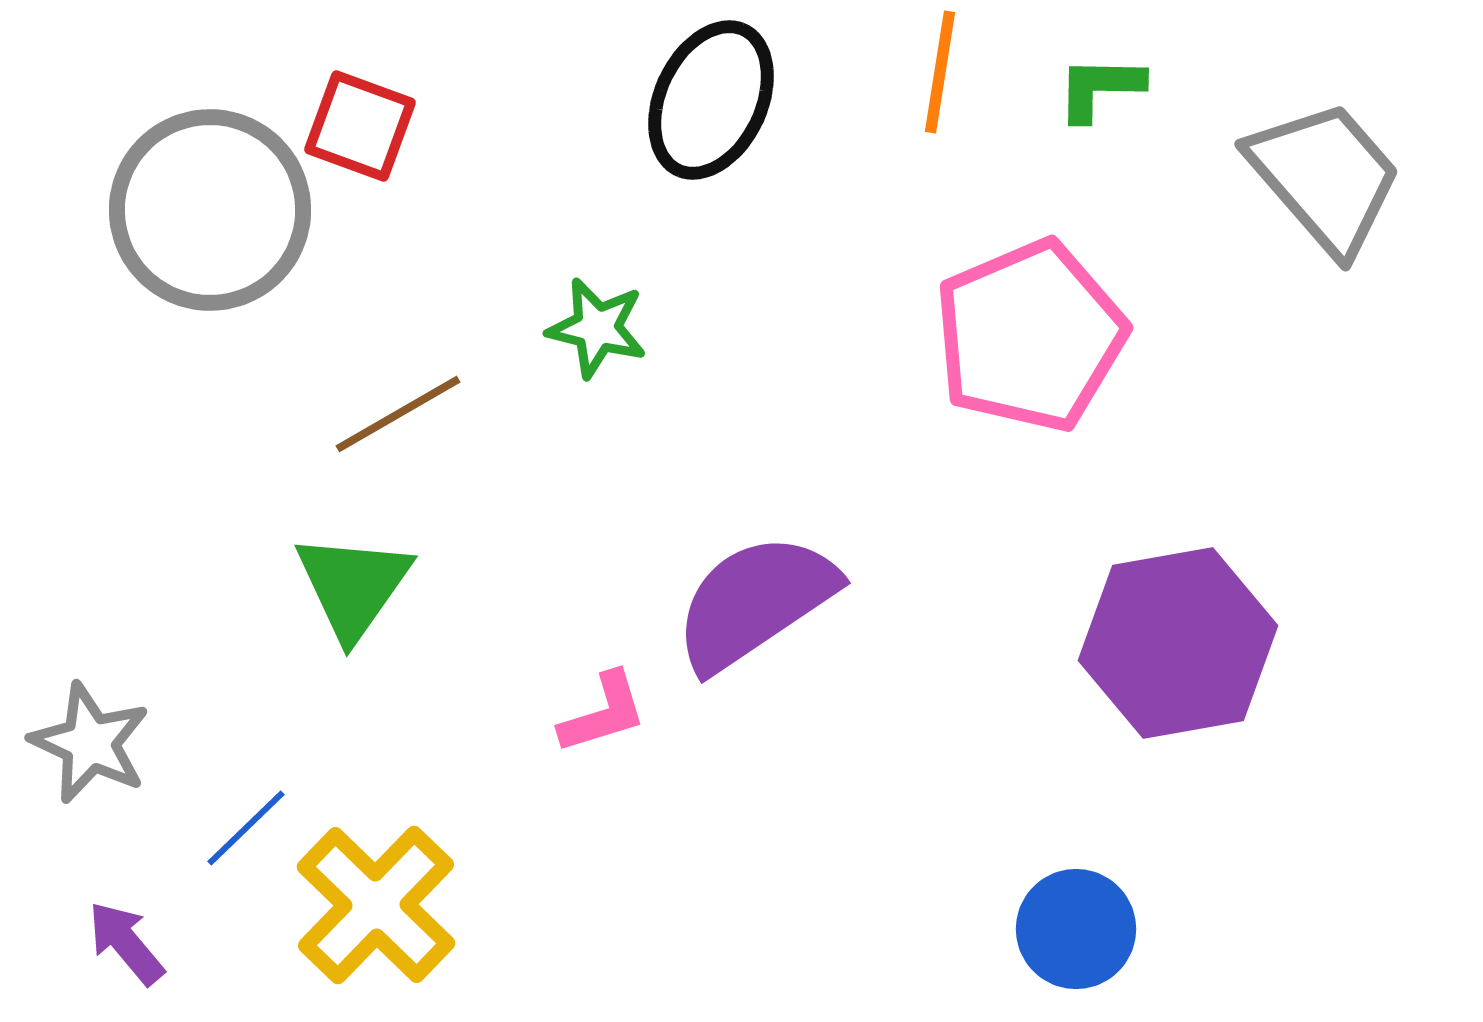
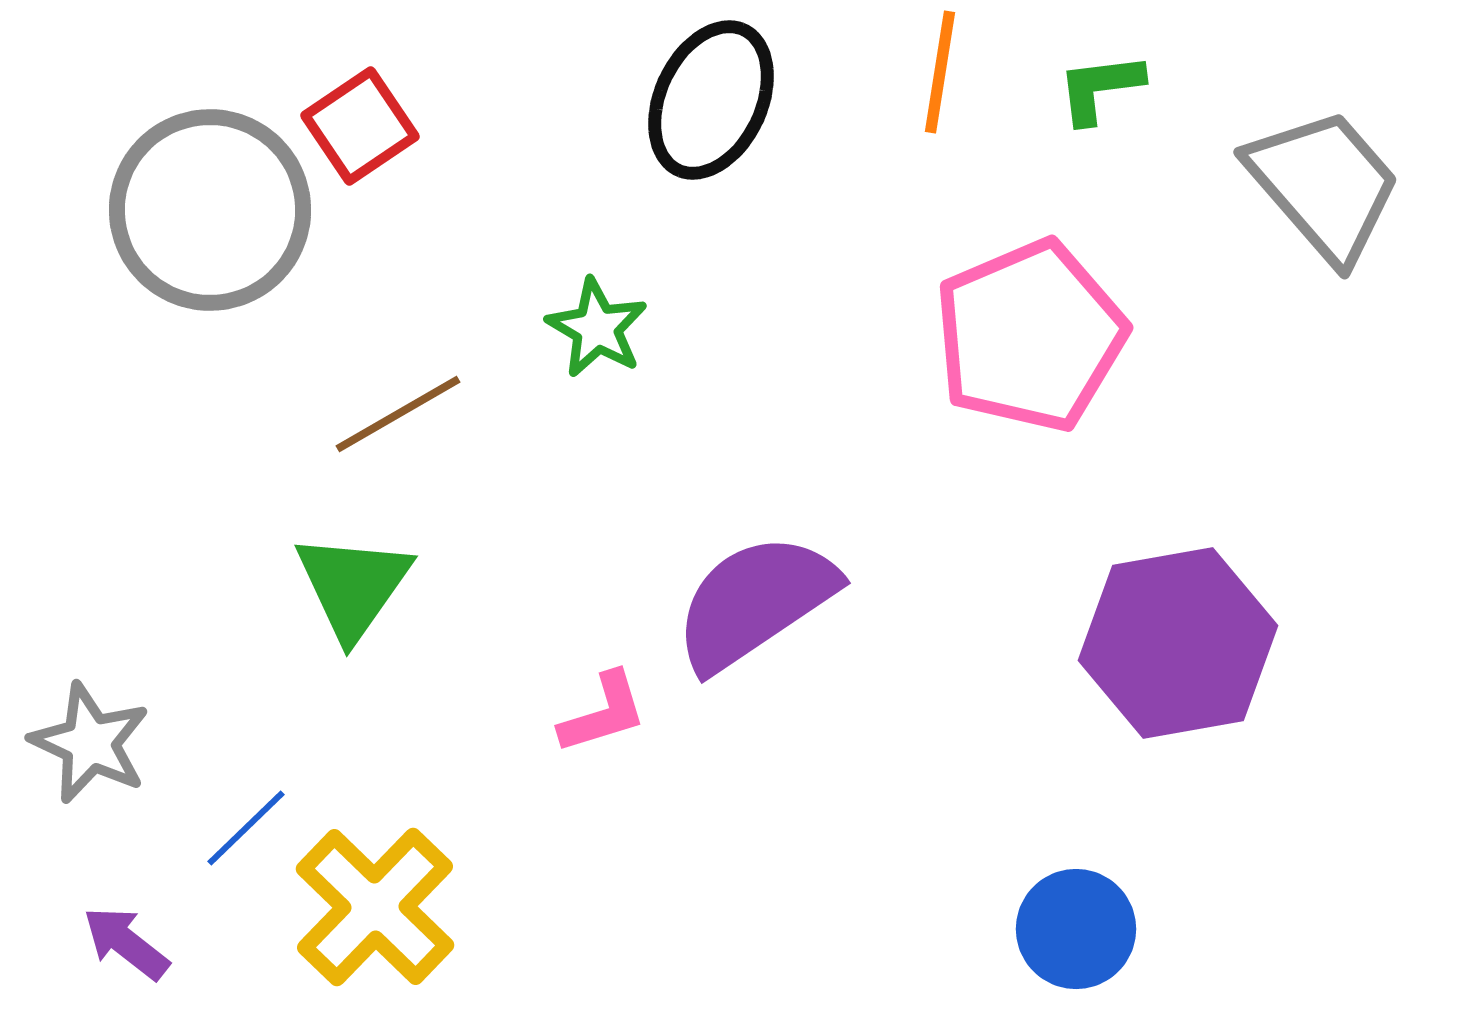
green L-shape: rotated 8 degrees counterclockwise
red square: rotated 36 degrees clockwise
gray trapezoid: moved 1 px left, 8 px down
green star: rotated 16 degrees clockwise
yellow cross: moved 1 px left, 2 px down
purple arrow: rotated 12 degrees counterclockwise
